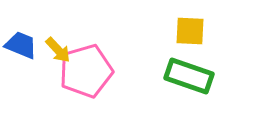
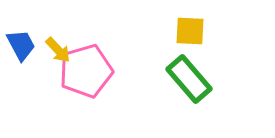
blue trapezoid: rotated 40 degrees clockwise
green rectangle: moved 3 px down; rotated 30 degrees clockwise
